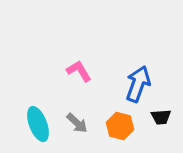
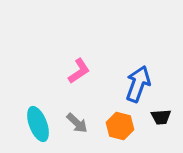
pink L-shape: rotated 88 degrees clockwise
